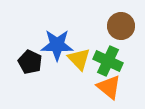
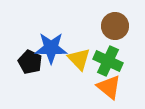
brown circle: moved 6 px left
blue star: moved 6 px left, 3 px down
